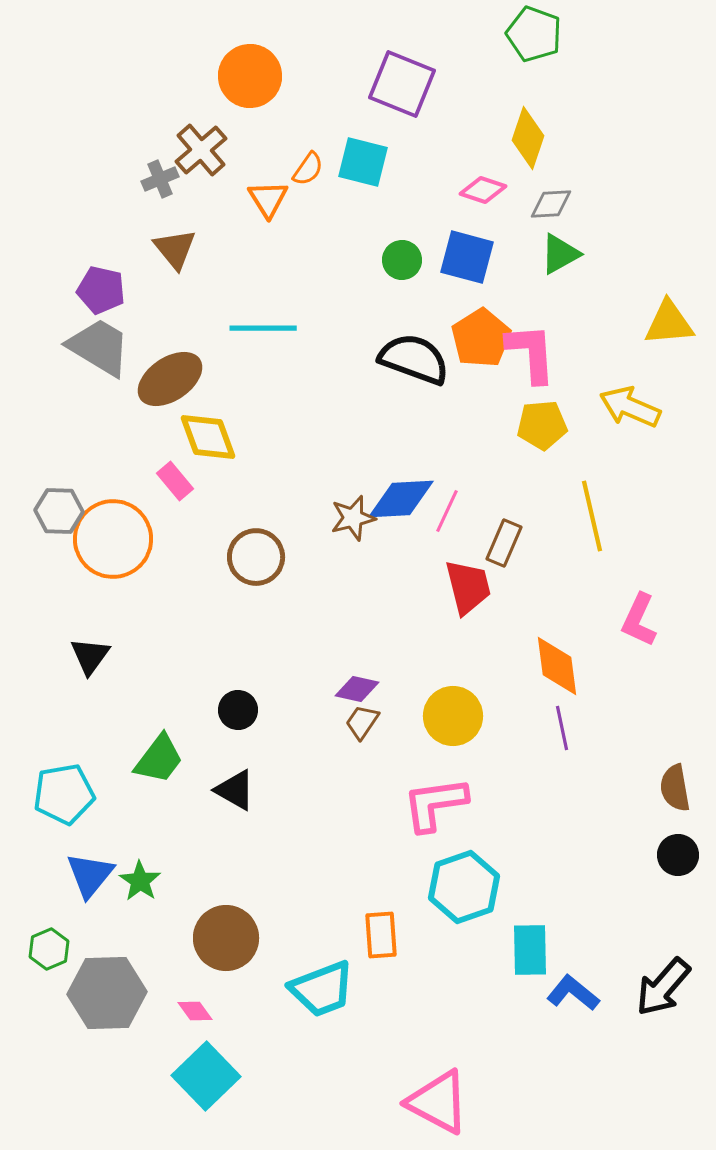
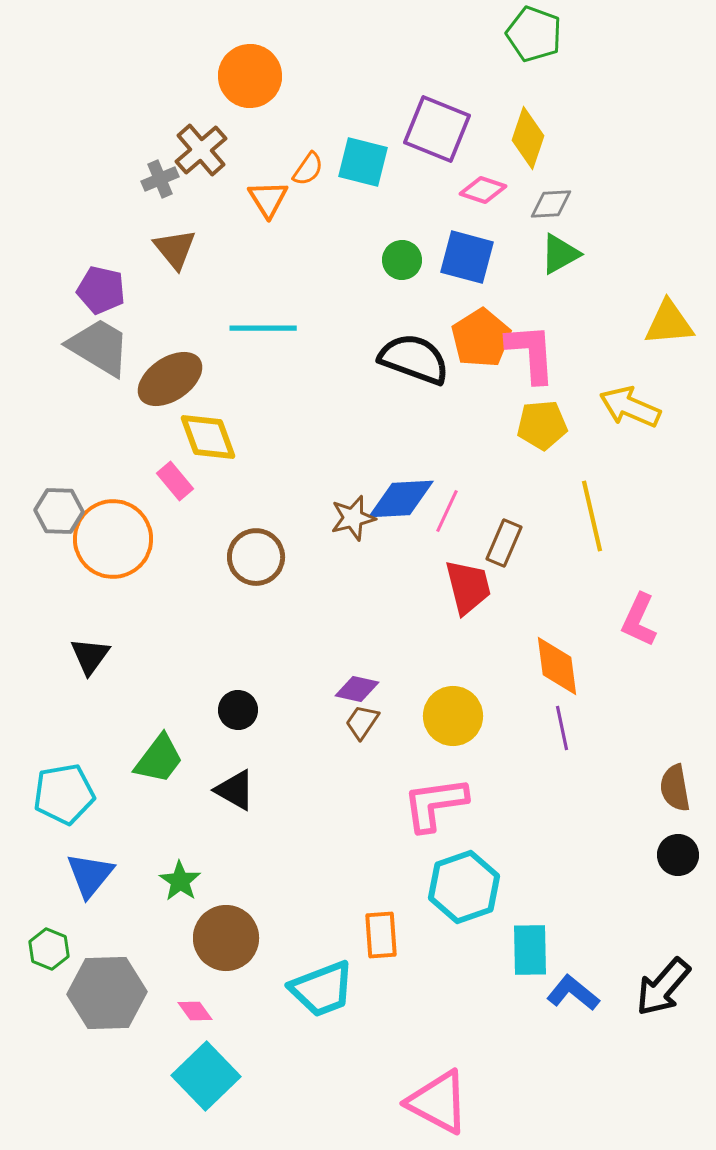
purple square at (402, 84): moved 35 px right, 45 px down
green star at (140, 881): moved 40 px right
green hexagon at (49, 949): rotated 15 degrees counterclockwise
